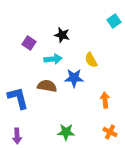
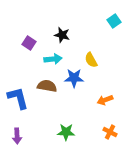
orange arrow: rotated 105 degrees counterclockwise
